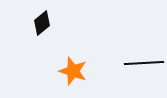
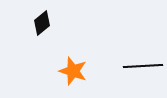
black line: moved 1 px left, 3 px down
